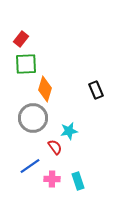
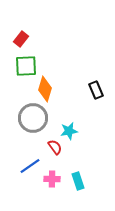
green square: moved 2 px down
